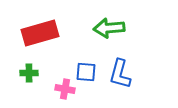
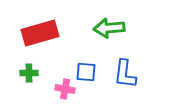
blue L-shape: moved 5 px right; rotated 8 degrees counterclockwise
